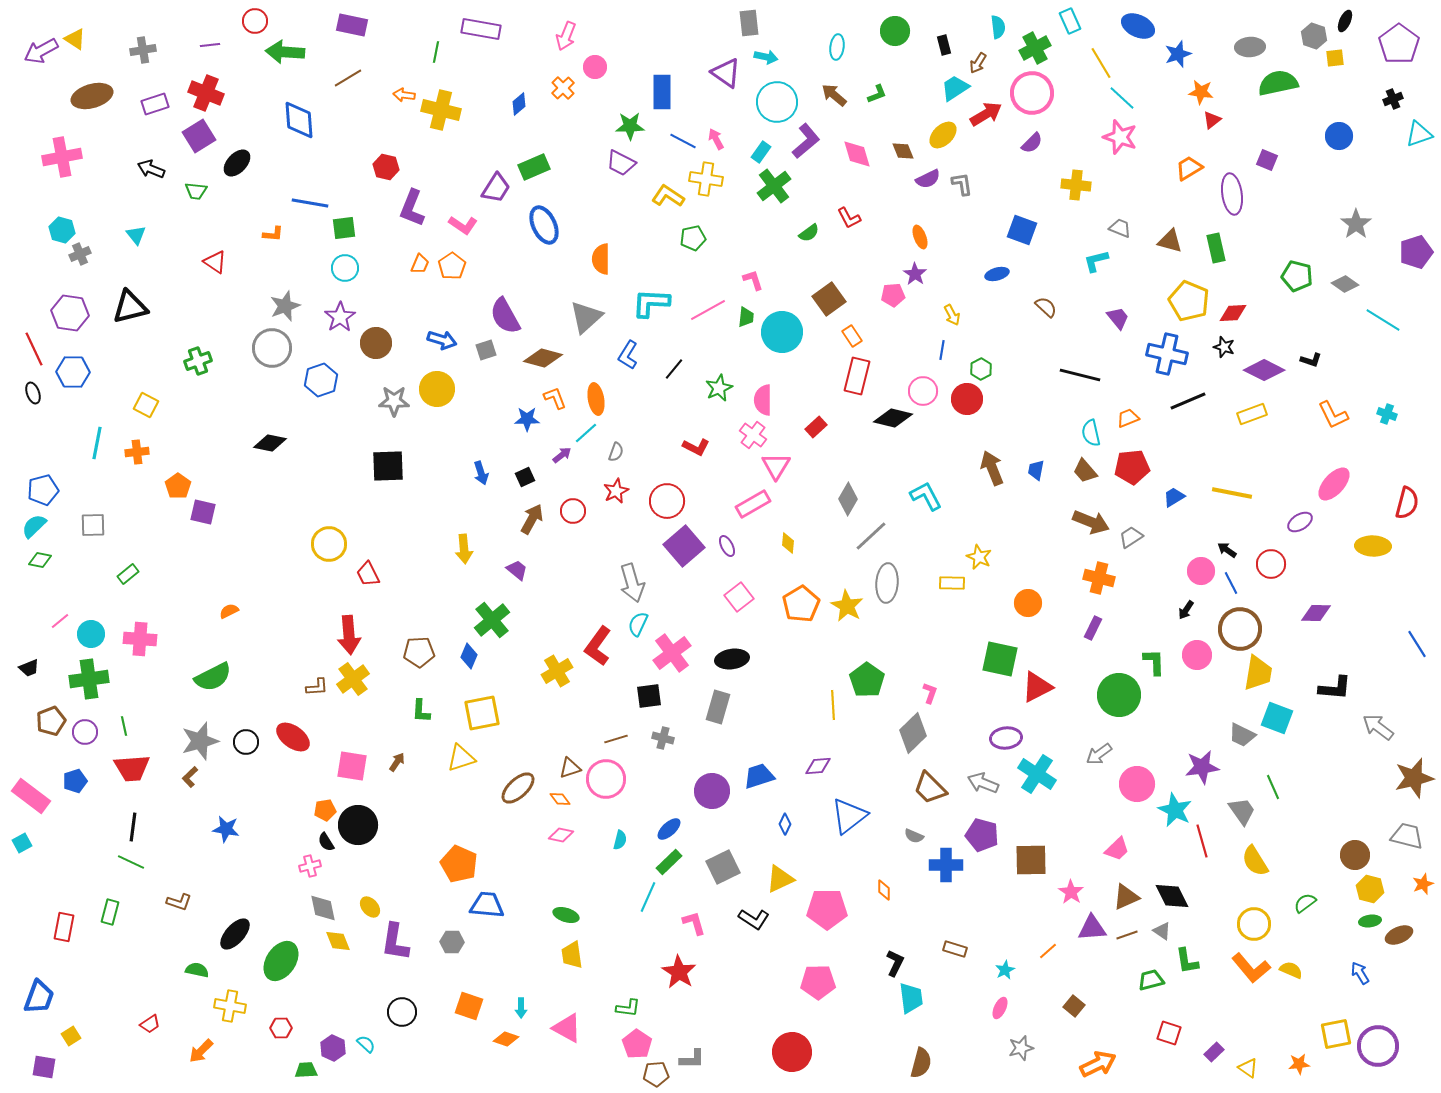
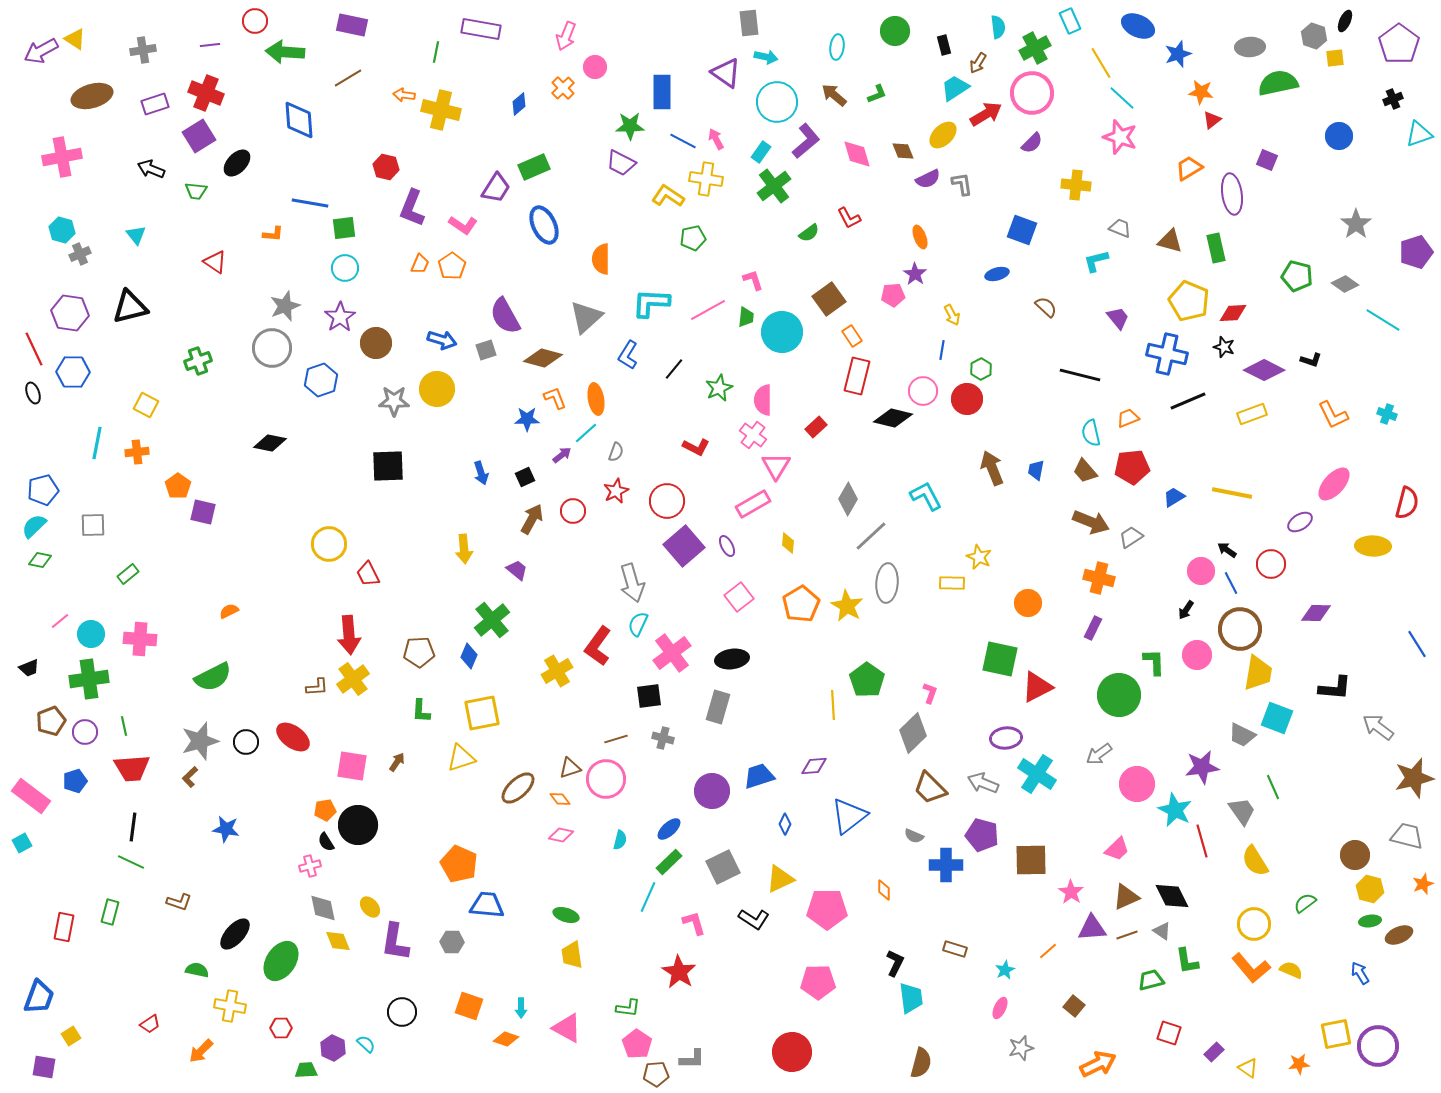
purple diamond at (818, 766): moved 4 px left
